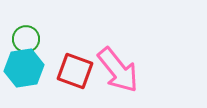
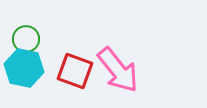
cyan hexagon: rotated 21 degrees clockwise
